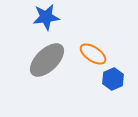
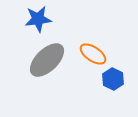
blue star: moved 8 px left, 2 px down
blue hexagon: rotated 10 degrees counterclockwise
